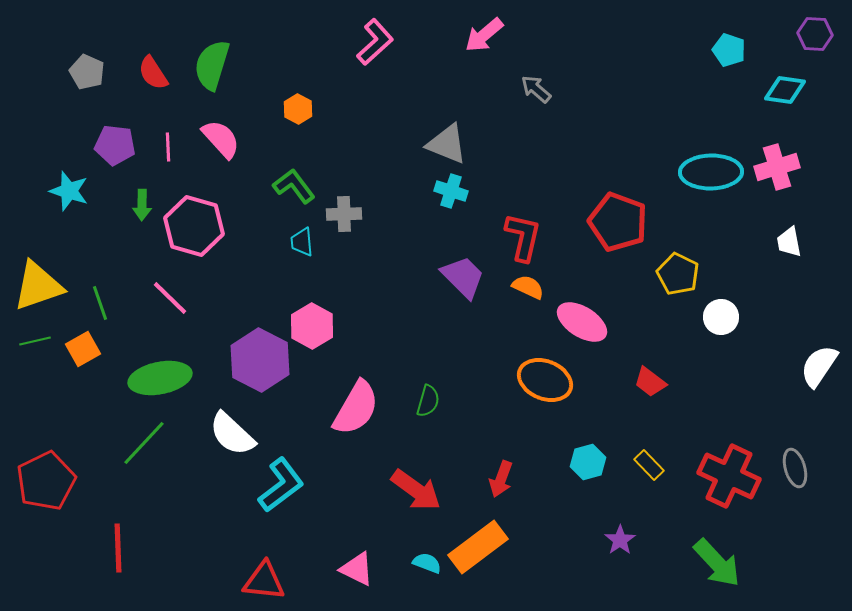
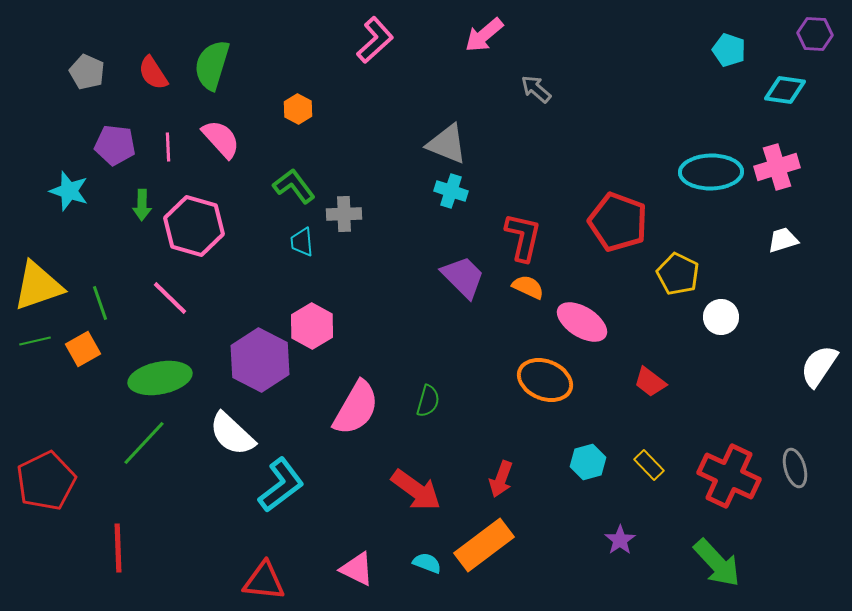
pink L-shape at (375, 42): moved 2 px up
white trapezoid at (789, 242): moved 6 px left, 2 px up; rotated 84 degrees clockwise
orange rectangle at (478, 547): moved 6 px right, 2 px up
